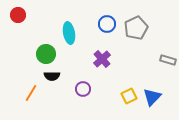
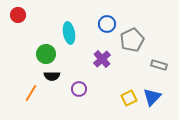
gray pentagon: moved 4 px left, 12 px down
gray rectangle: moved 9 px left, 5 px down
purple circle: moved 4 px left
yellow square: moved 2 px down
